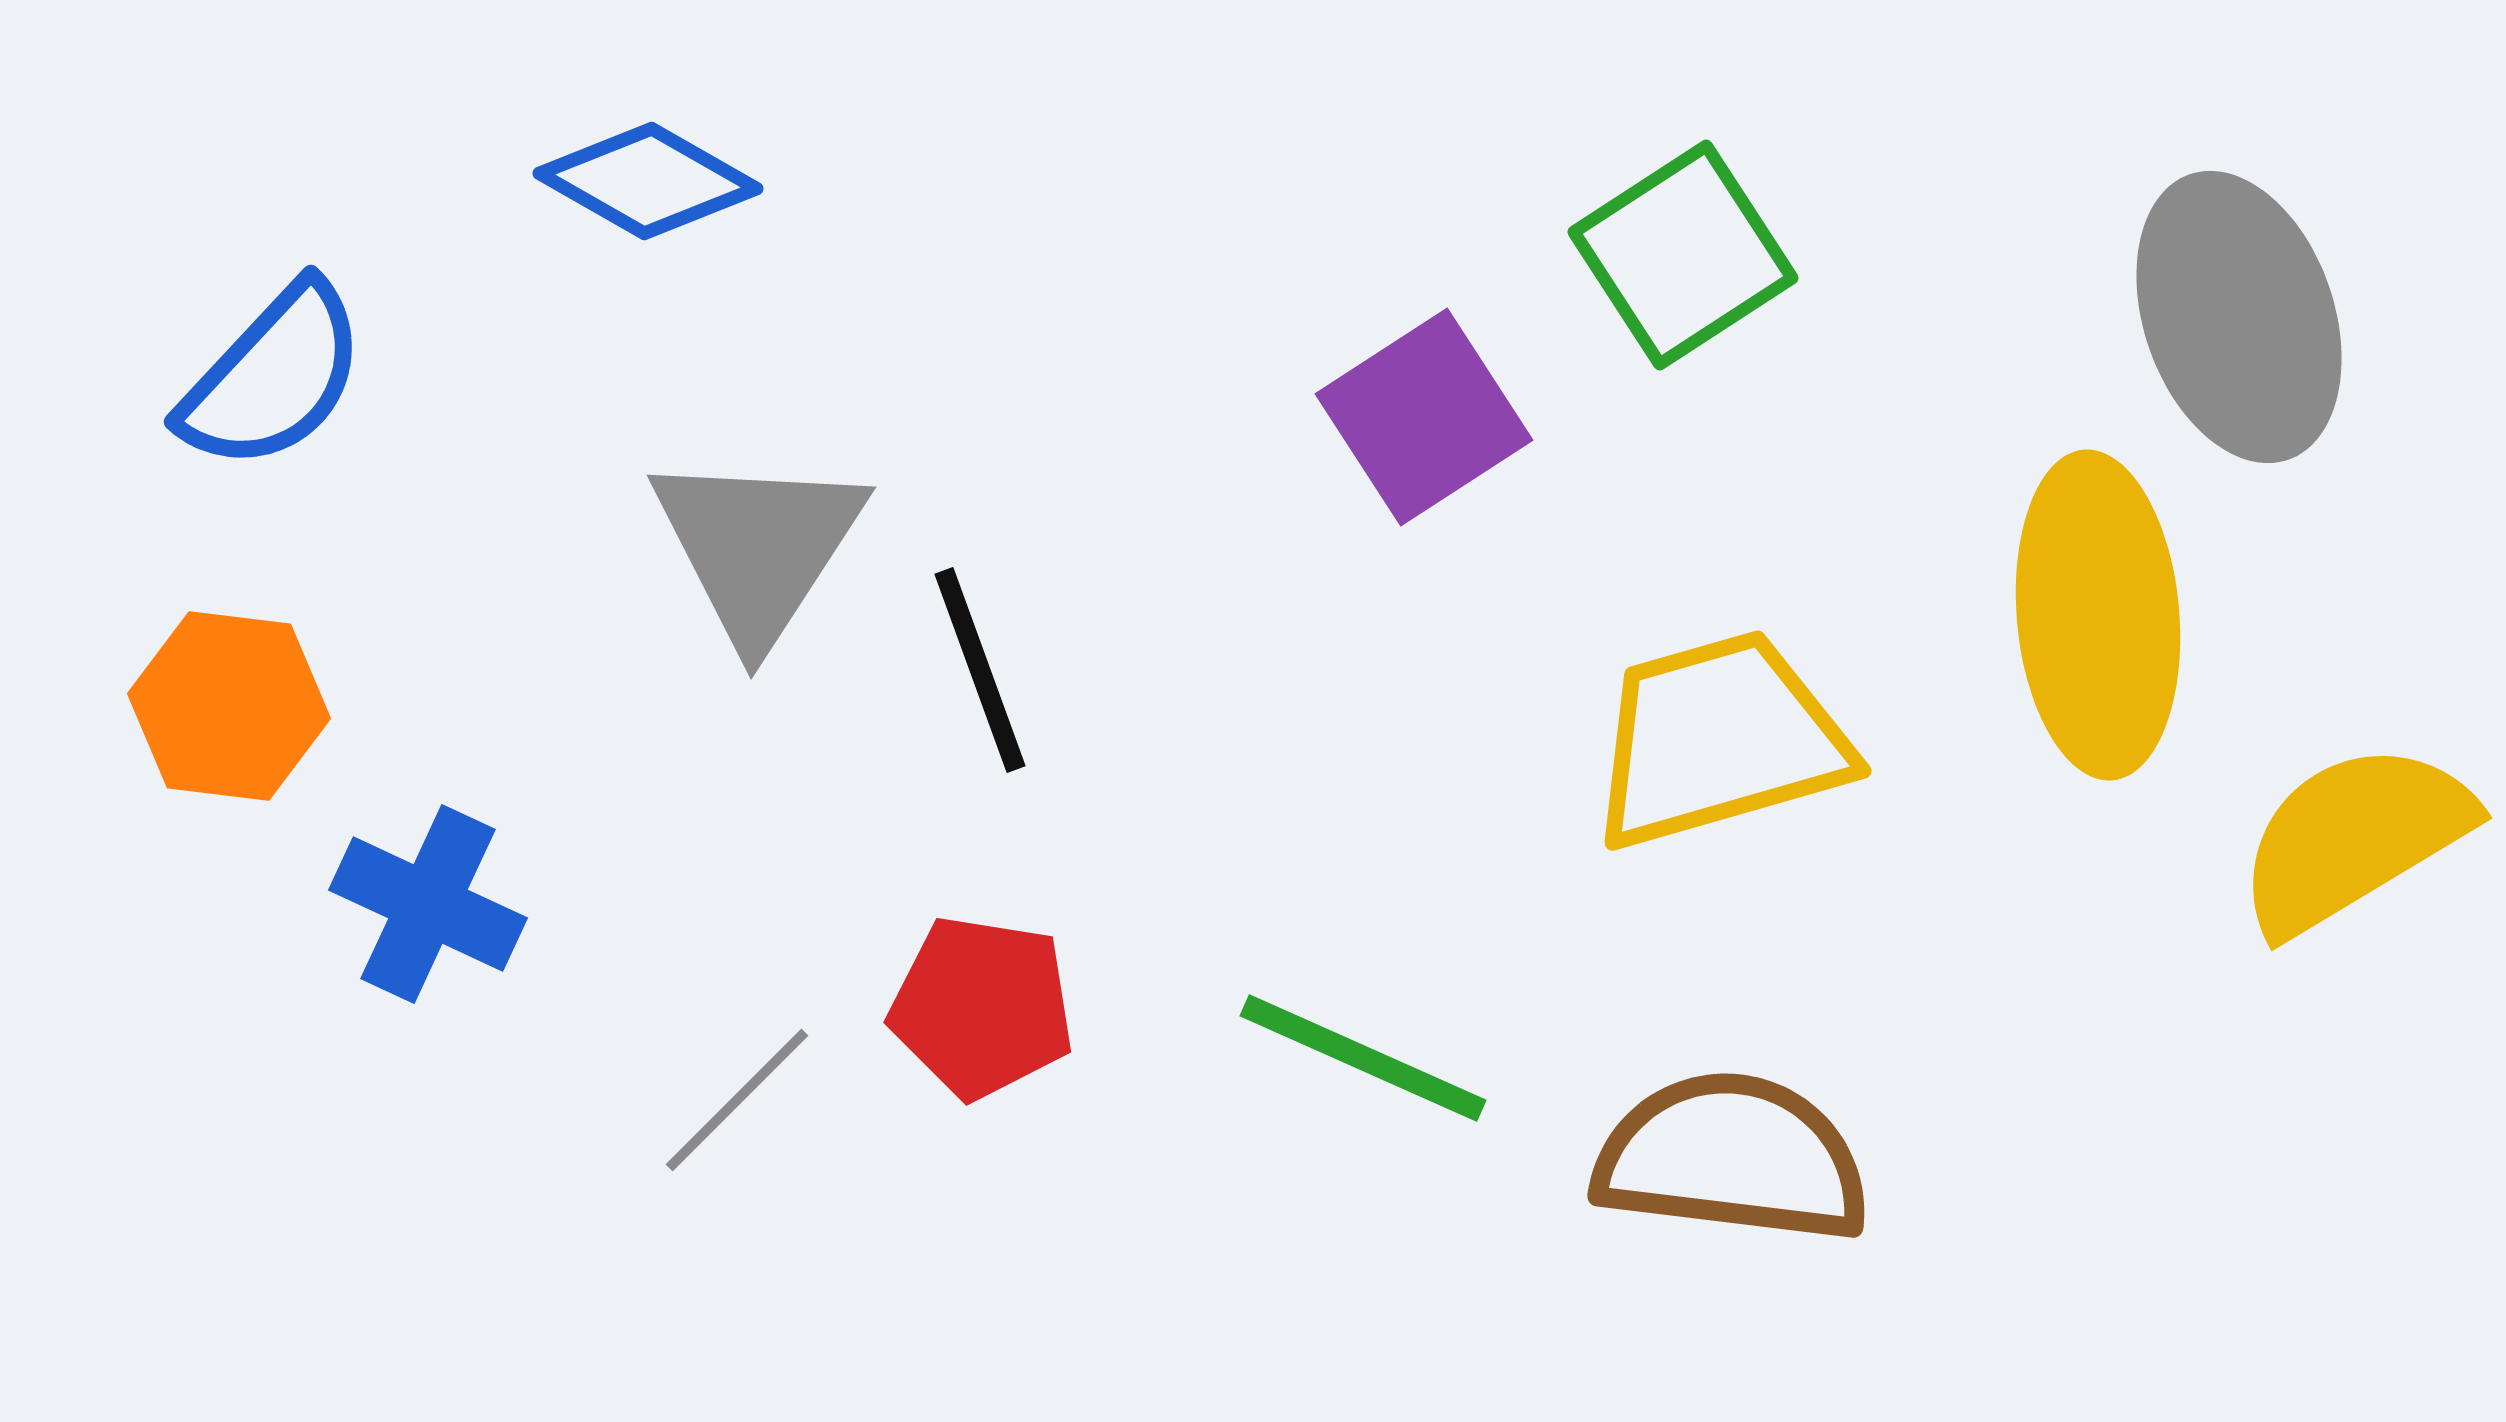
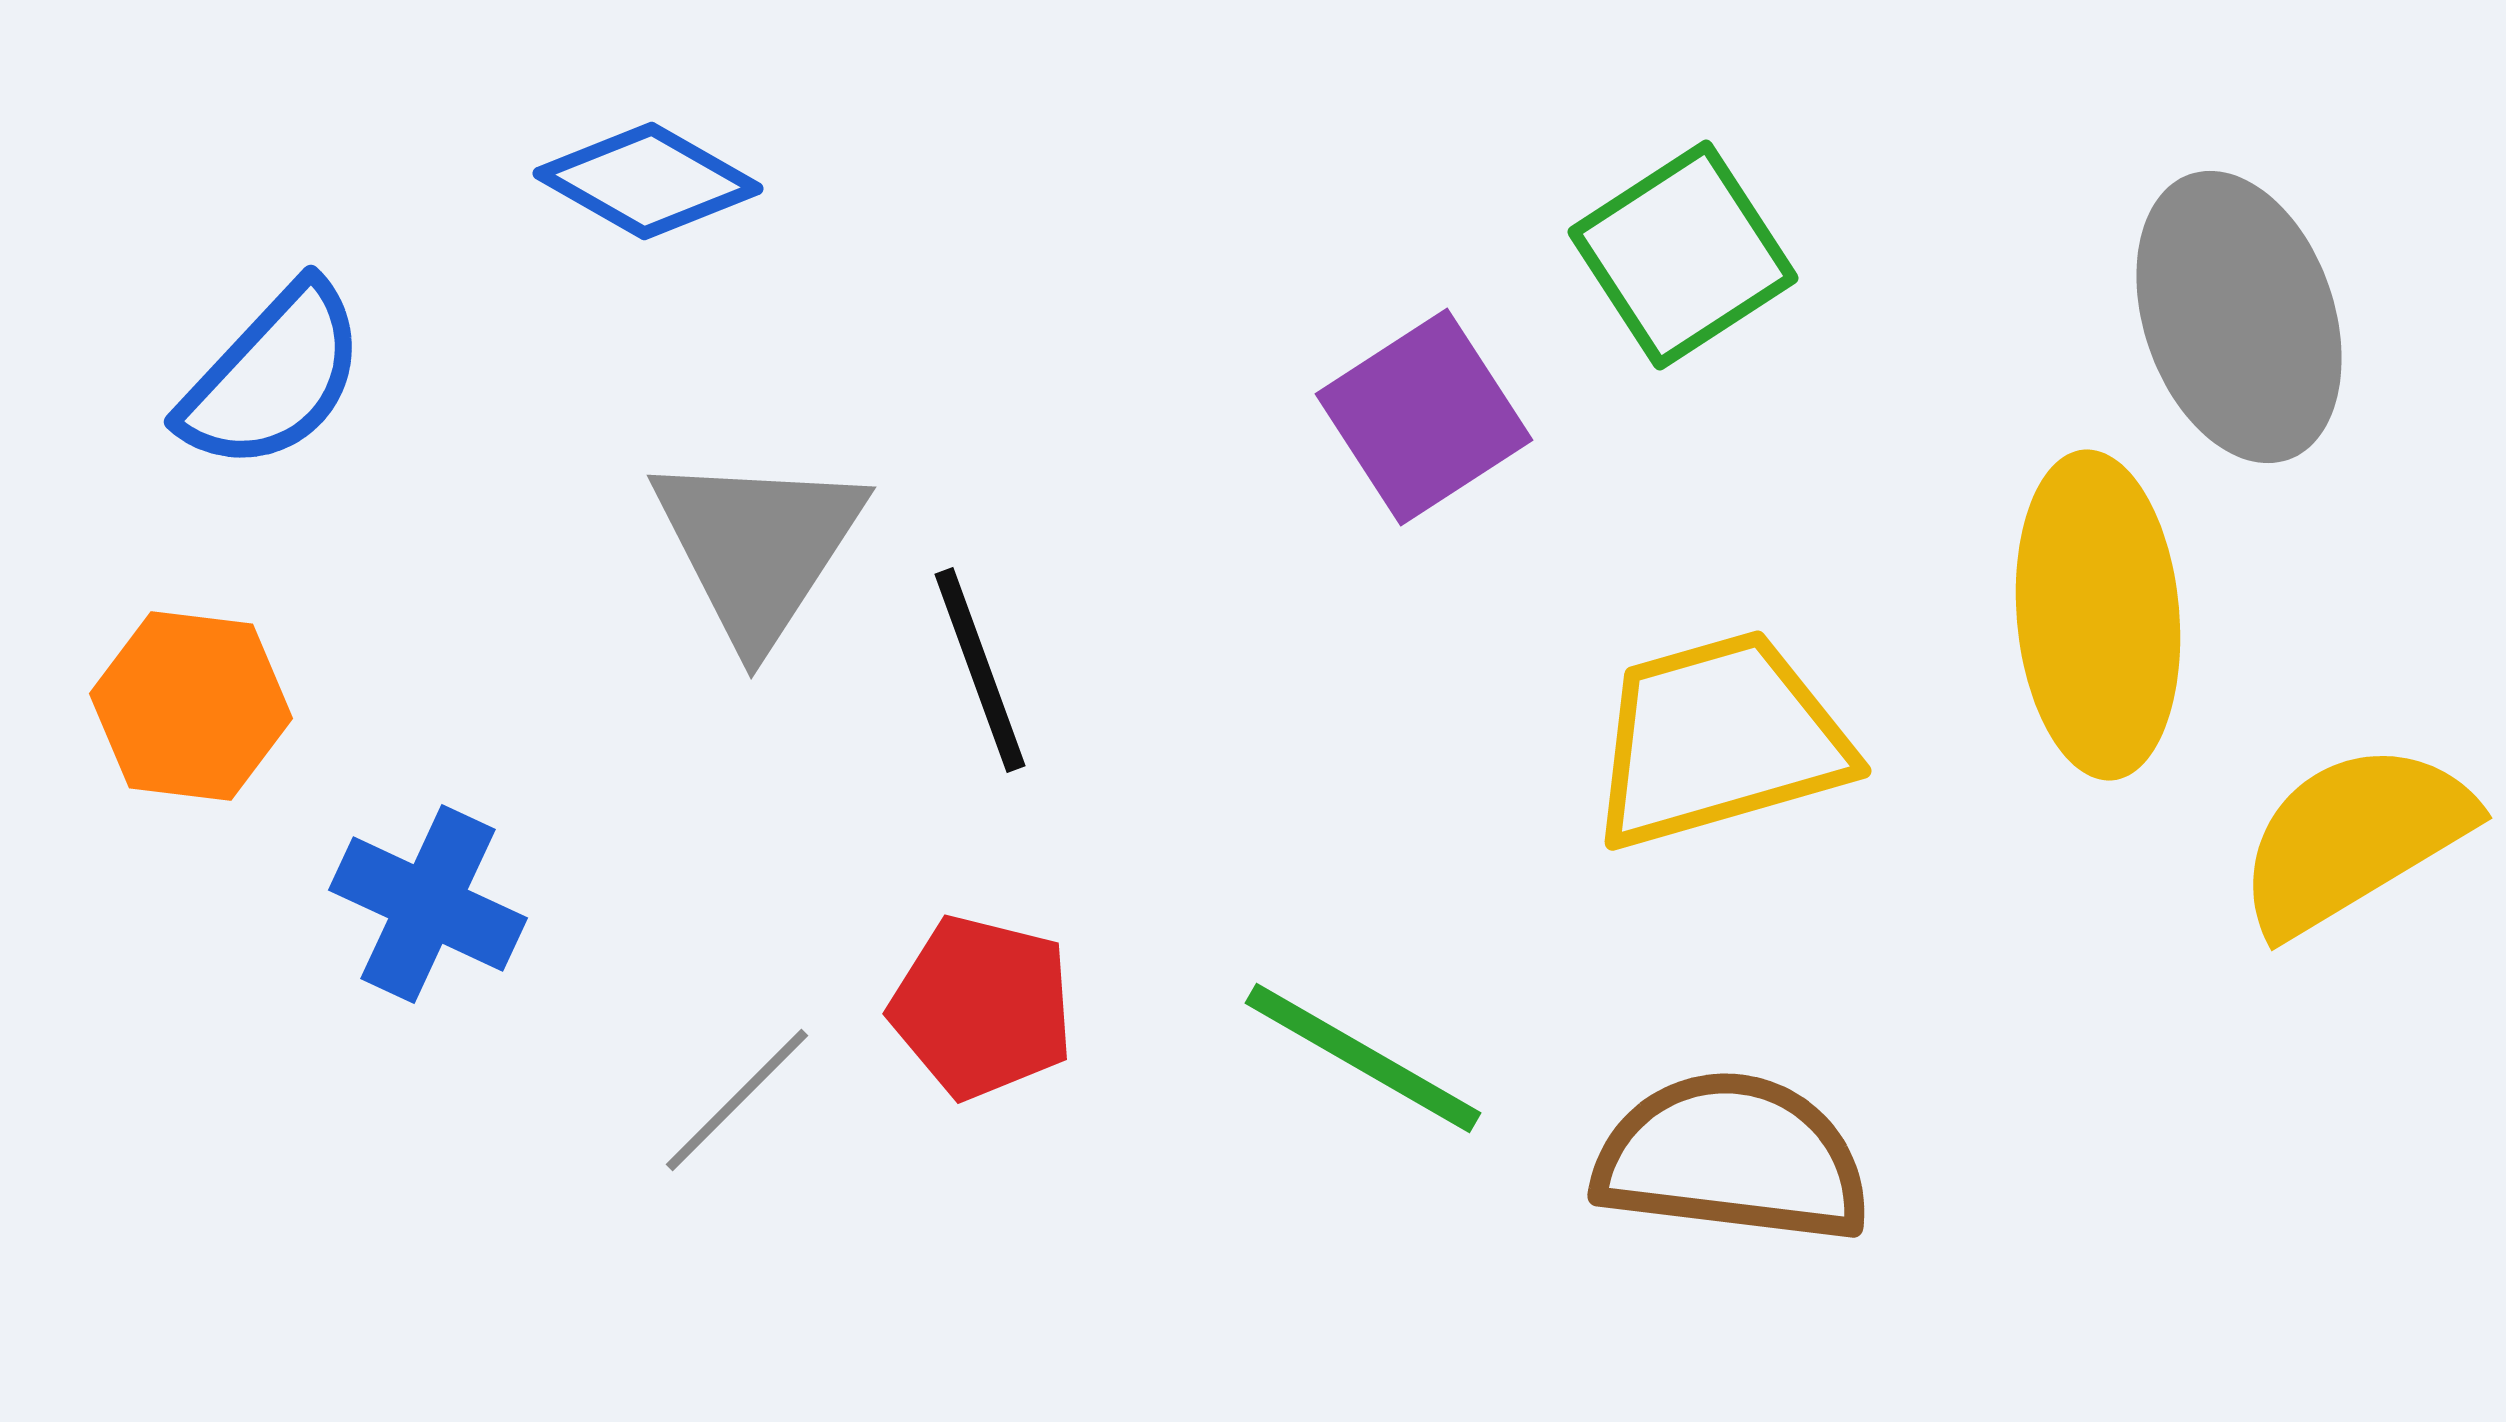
orange hexagon: moved 38 px left
red pentagon: rotated 5 degrees clockwise
green line: rotated 6 degrees clockwise
